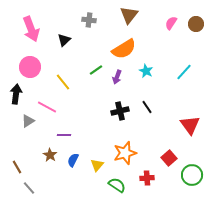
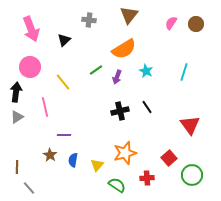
cyan line: rotated 24 degrees counterclockwise
black arrow: moved 2 px up
pink line: moved 2 px left; rotated 48 degrees clockwise
gray triangle: moved 11 px left, 4 px up
blue semicircle: rotated 16 degrees counterclockwise
brown line: rotated 32 degrees clockwise
